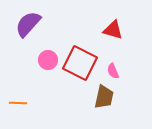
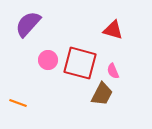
red square: rotated 12 degrees counterclockwise
brown trapezoid: moved 2 px left, 3 px up; rotated 15 degrees clockwise
orange line: rotated 18 degrees clockwise
